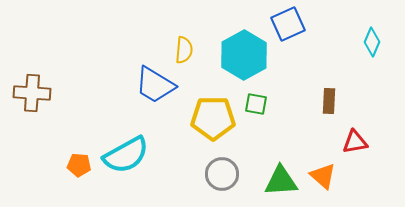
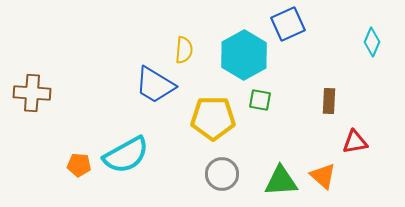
green square: moved 4 px right, 4 px up
